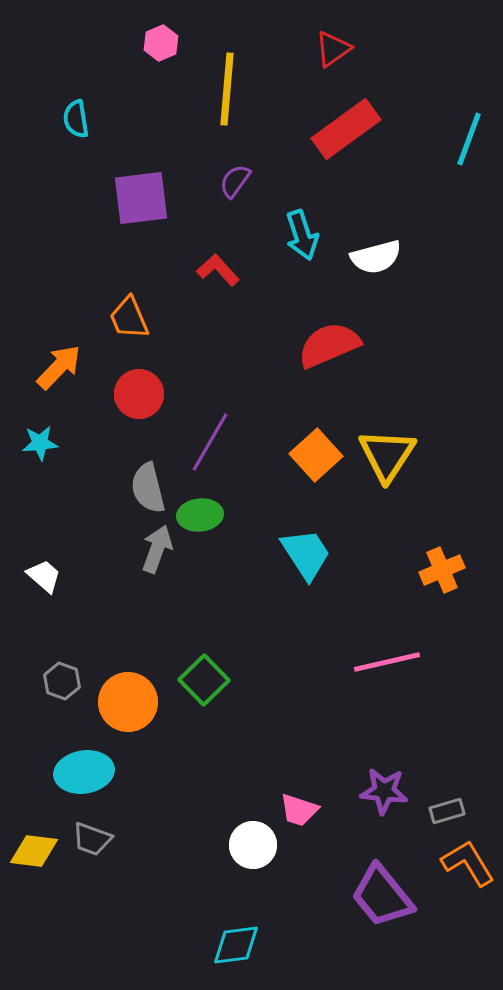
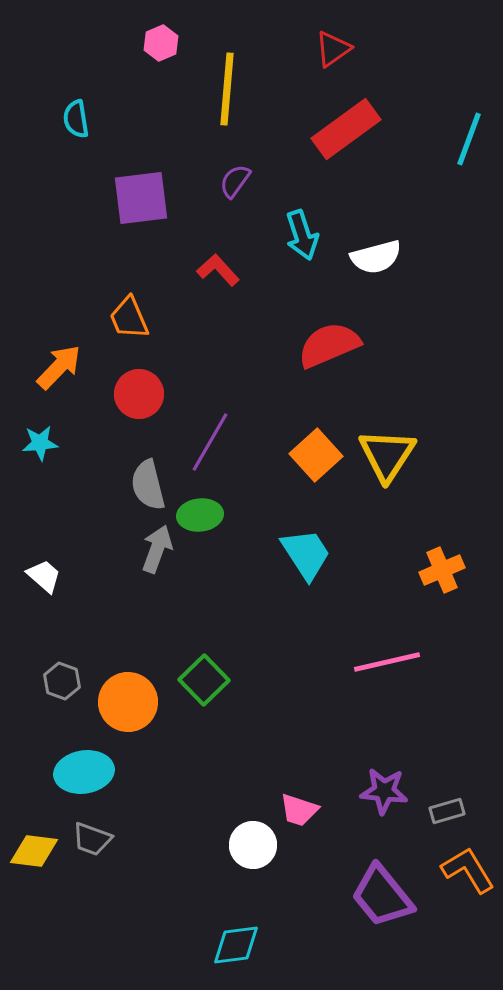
gray semicircle: moved 3 px up
orange L-shape: moved 7 px down
